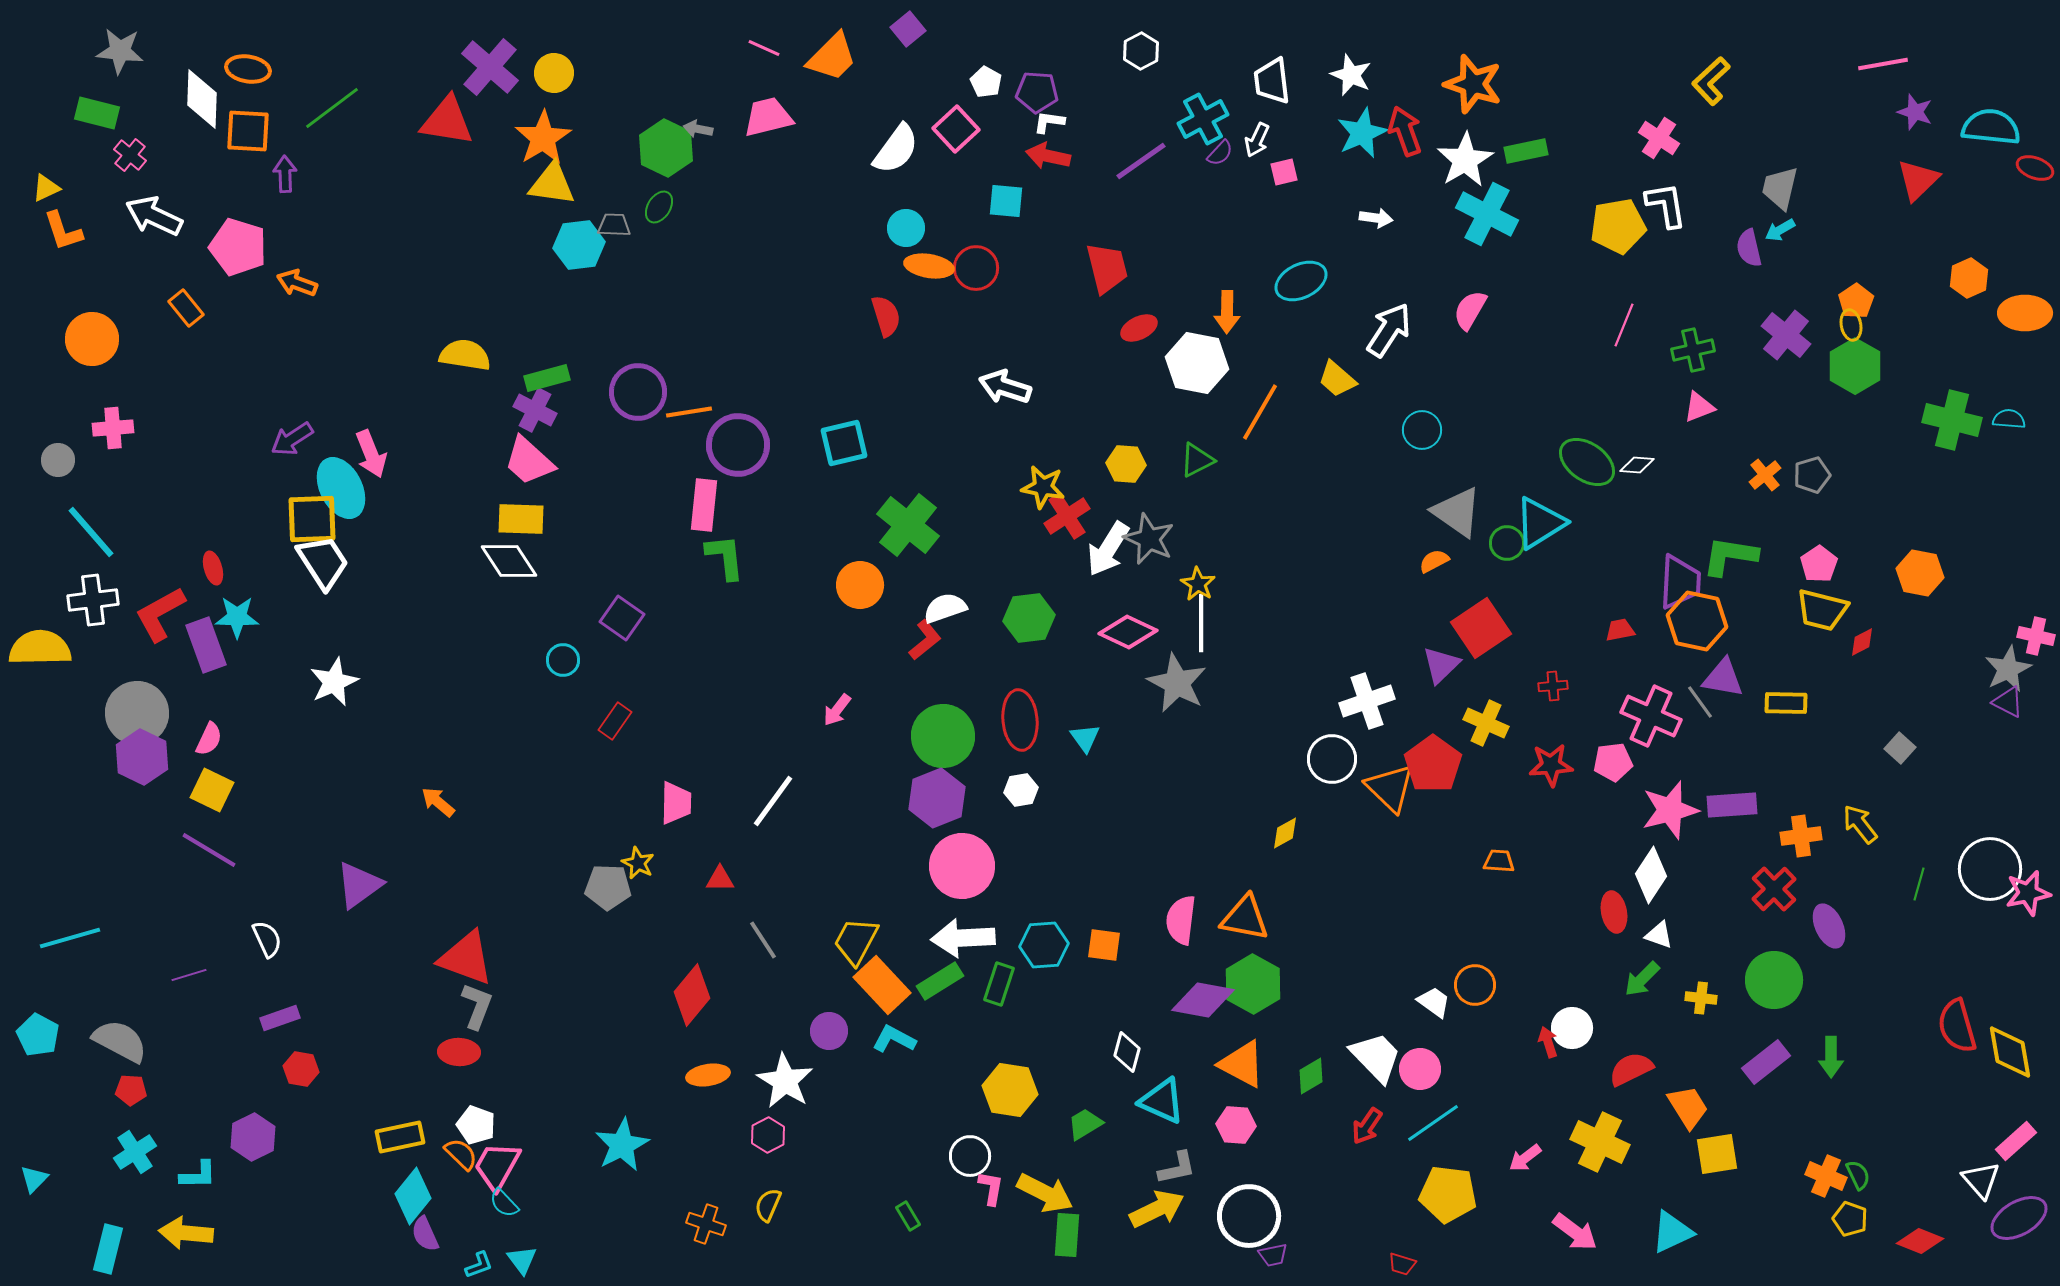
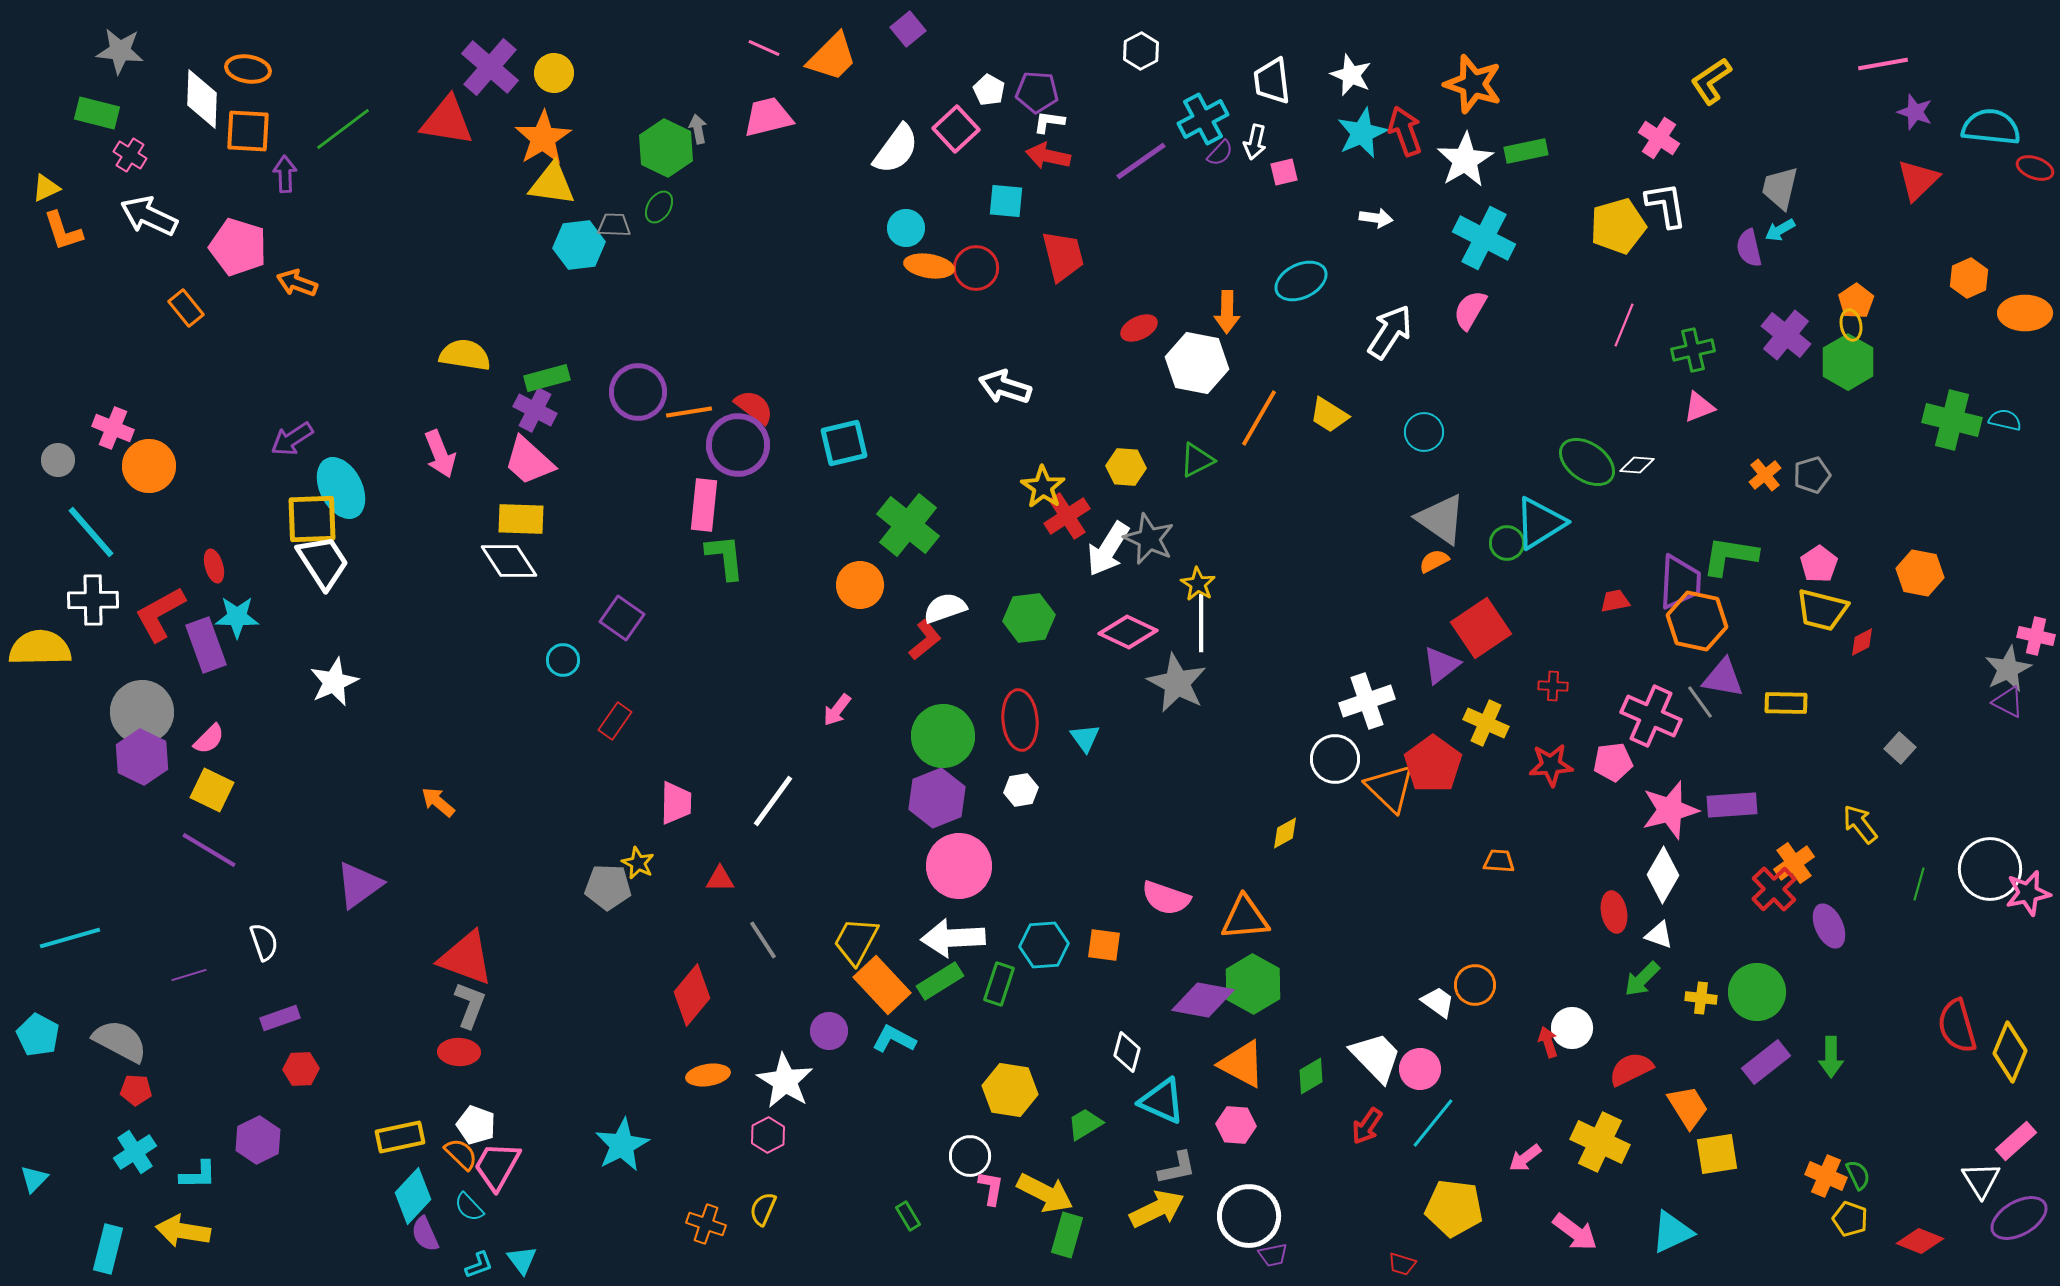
yellow L-shape at (1711, 81): rotated 9 degrees clockwise
white pentagon at (986, 82): moved 3 px right, 8 px down
green line at (332, 108): moved 11 px right, 21 px down
gray arrow at (698, 129): rotated 68 degrees clockwise
white arrow at (1257, 140): moved 2 px left, 2 px down; rotated 12 degrees counterclockwise
pink cross at (130, 155): rotated 8 degrees counterclockwise
cyan cross at (1487, 214): moved 3 px left, 24 px down
white arrow at (154, 216): moved 5 px left
yellow pentagon at (1618, 226): rotated 6 degrees counterclockwise
red trapezoid at (1107, 268): moved 44 px left, 12 px up
red semicircle at (886, 316): moved 132 px left, 91 px down; rotated 36 degrees counterclockwise
white arrow at (1389, 330): moved 1 px right, 2 px down
orange circle at (92, 339): moved 57 px right, 127 px down
green hexagon at (1855, 366): moved 7 px left, 4 px up
yellow trapezoid at (1337, 379): moved 8 px left, 36 px down; rotated 9 degrees counterclockwise
orange line at (1260, 412): moved 1 px left, 6 px down
cyan semicircle at (2009, 419): moved 4 px left, 1 px down; rotated 8 degrees clockwise
pink cross at (113, 428): rotated 27 degrees clockwise
cyan circle at (1422, 430): moved 2 px right, 2 px down
pink arrow at (371, 454): moved 69 px right
yellow hexagon at (1126, 464): moved 3 px down
yellow star at (1043, 487): rotated 24 degrees clockwise
gray triangle at (1457, 512): moved 16 px left, 7 px down
red ellipse at (213, 568): moved 1 px right, 2 px up
white cross at (93, 600): rotated 6 degrees clockwise
red trapezoid at (1620, 630): moved 5 px left, 29 px up
purple triangle at (1441, 665): rotated 6 degrees clockwise
red cross at (1553, 686): rotated 8 degrees clockwise
gray circle at (137, 713): moved 5 px right, 1 px up
pink semicircle at (209, 739): rotated 20 degrees clockwise
white circle at (1332, 759): moved 3 px right
orange cross at (1801, 836): moved 7 px left, 27 px down; rotated 27 degrees counterclockwise
pink circle at (962, 866): moved 3 px left
white diamond at (1651, 875): moved 12 px right; rotated 4 degrees counterclockwise
orange triangle at (1245, 918): rotated 16 degrees counterclockwise
pink semicircle at (1181, 920): moved 15 px left, 22 px up; rotated 78 degrees counterclockwise
white arrow at (963, 938): moved 10 px left
white semicircle at (267, 939): moved 3 px left, 3 px down; rotated 6 degrees clockwise
green circle at (1774, 980): moved 17 px left, 12 px down
white trapezoid at (1434, 1002): moved 4 px right
gray L-shape at (477, 1006): moved 7 px left, 1 px up
yellow diamond at (2010, 1052): rotated 32 degrees clockwise
red hexagon at (301, 1069): rotated 12 degrees counterclockwise
red pentagon at (131, 1090): moved 5 px right
cyan line at (1433, 1123): rotated 16 degrees counterclockwise
purple hexagon at (253, 1137): moved 5 px right, 3 px down
white triangle at (1981, 1180): rotated 9 degrees clockwise
yellow pentagon at (1448, 1194): moved 6 px right, 14 px down
cyan diamond at (413, 1196): rotated 4 degrees clockwise
cyan semicircle at (504, 1203): moved 35 px left, 4 px down
yellow semicircle at (768, 1205): moved 5 px left, 4 px down
yellow arrow at (186, 1233): moved 3 px left, 2 px up; rotated 4 degrees clockwise
green rectangle at (1067, 1235): rotated 12 degrees clockwise
